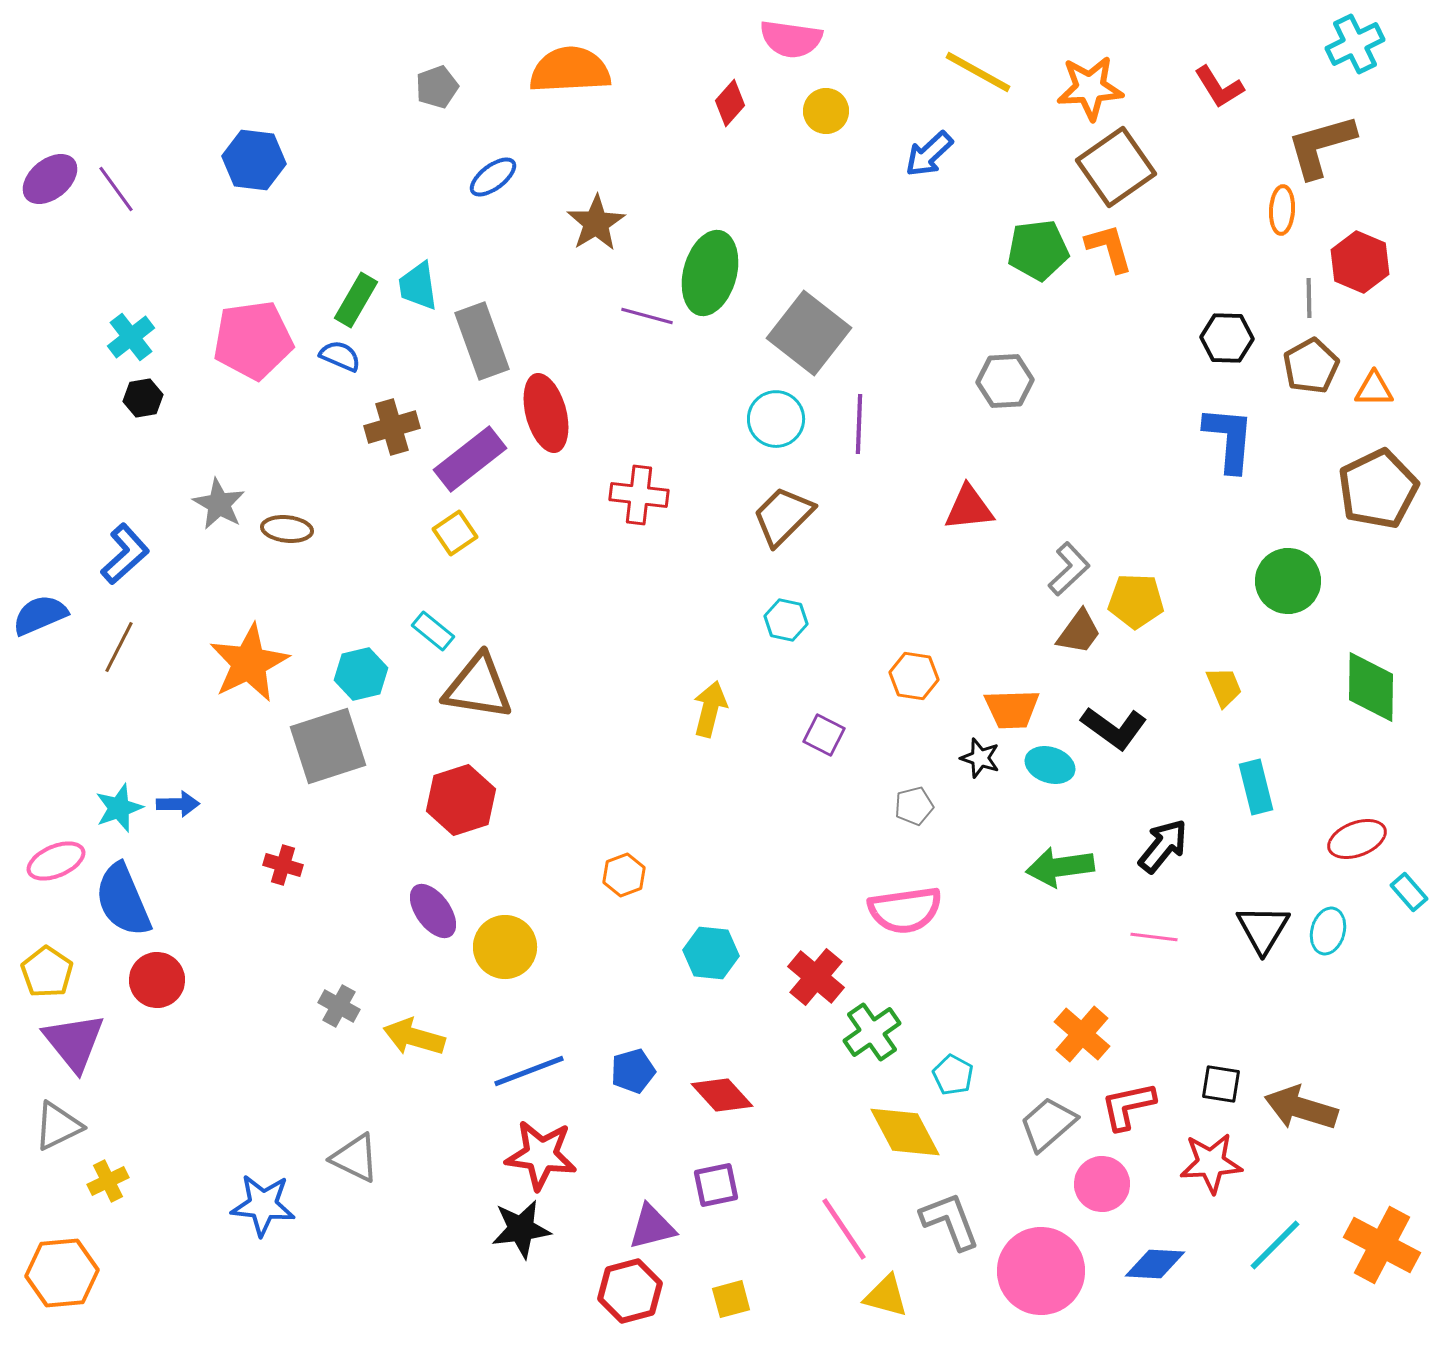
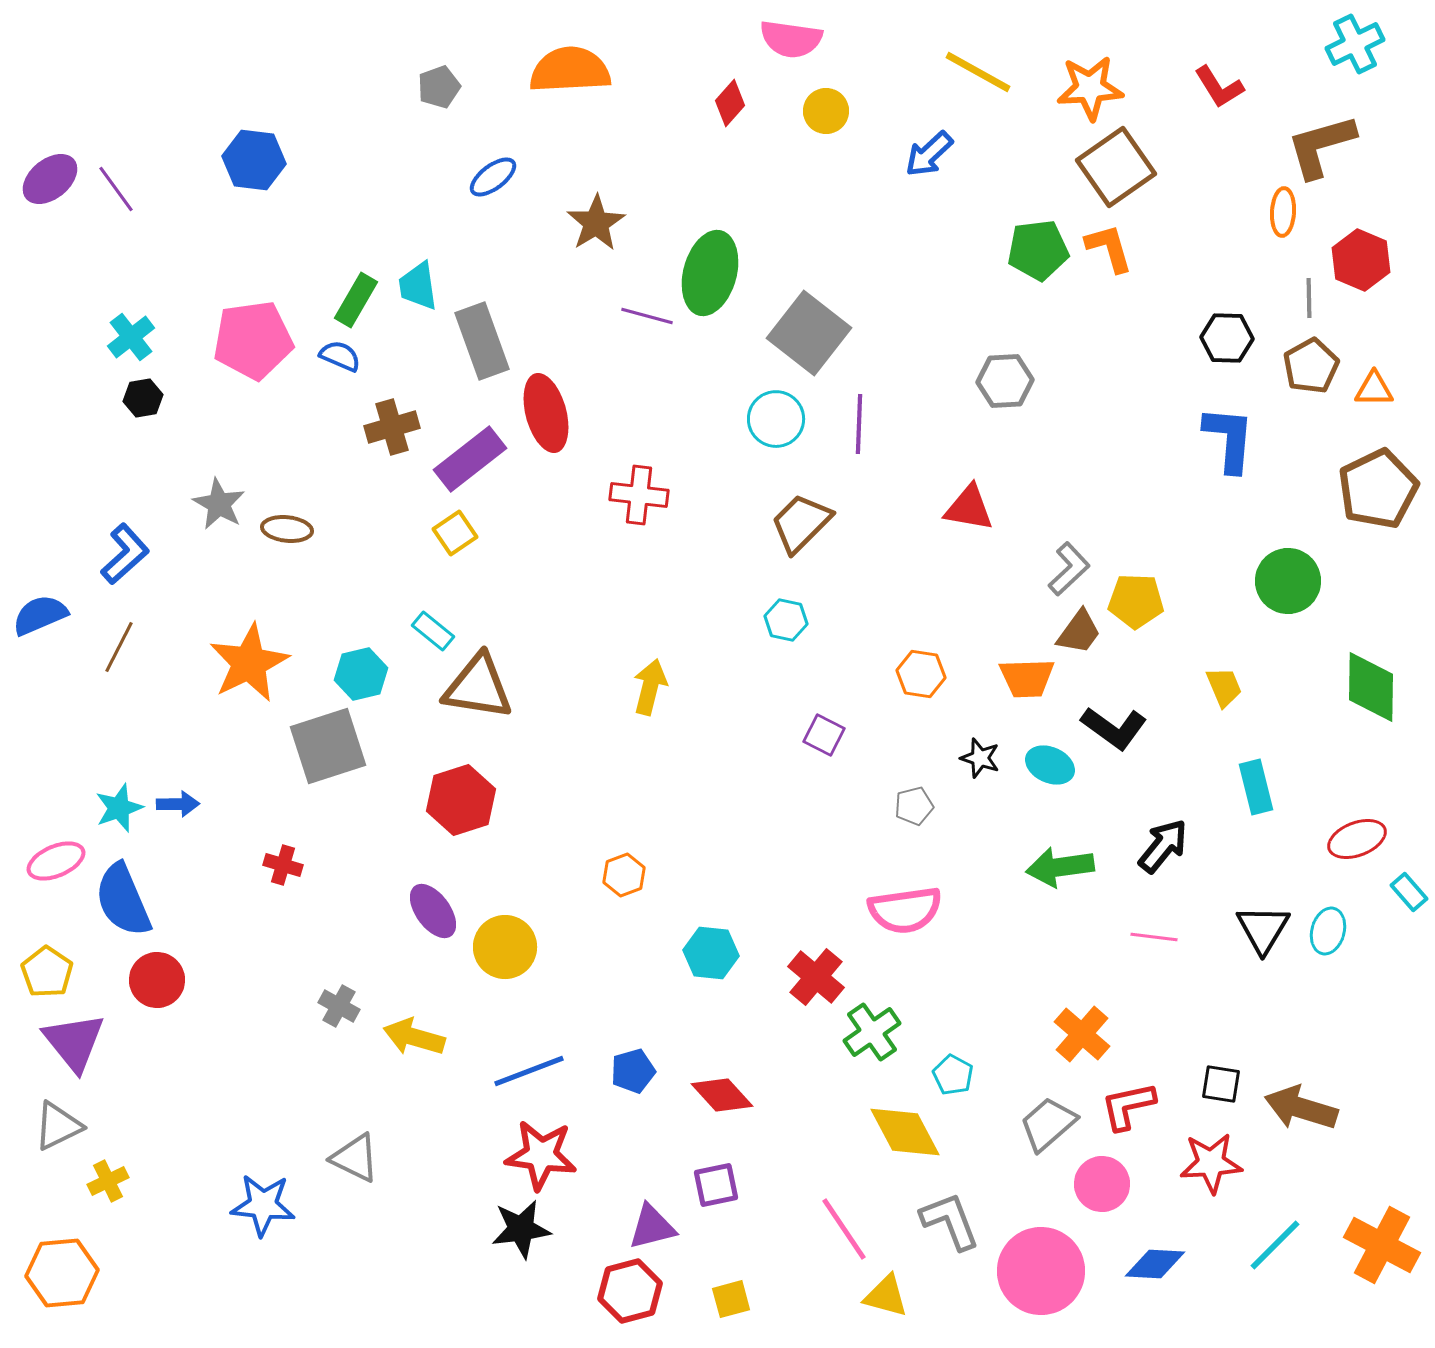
gray pentagon at (437, 87): moved 2 px right
orange ellipse at (1282, 210): moved 1 px right, 2 px down
red hexagon at (1360, 262): moved 1 px right, 2 px up
red triangle at (969, 508): rotated 16 degrees clockwise
brown trapezoid at (783, 516): moved 18 px right, 7 px down
orange hexagon at (914, 676): moved 7 px right, 2 px up
yellow arrow at (710, 709): moved 60 px left, 22 px up
orange trapezoid at (1012, 709): moved 15 px right, 31 px up
cyan ellipse at (1050, 765): rotated 6 degrees clockwise
